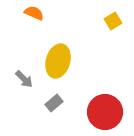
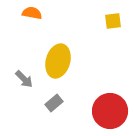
orange semicircle: moved 2 px left; rotated 12 degrees counterclockwise
yellow square: rotated 24 degrees clockwise
red circle: moved 5 px right, 1 px up
